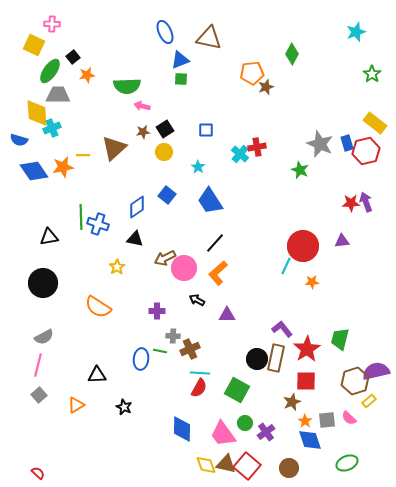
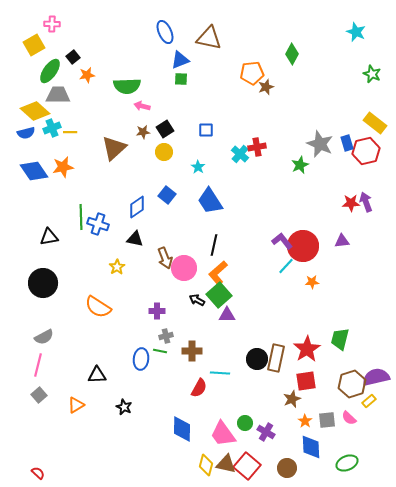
cyan star at (356, 32): rotated 30 degrees counterclockwise
yellow square at (34, 45): rotated 35 degrees clockwise
green star at (372, 74): rotated 12 degrees counterclockwise
yellow diamond at (37, 113): moved 2 px left, 2 px up; rotated 44 degrees counterclockwise
blue semicircle at (19, 140): moved 7 px right, 7 px up; rotated 30 degrees counterclockwise
yellow line at (83, 155): moved 13 px left, 23 px up
green star at (300, 170): moved 5 px up; rotated 24 degrees clockwise
black line at (215, 243): moved 1 px left, 2 px down; rotated 30 degrees counterclockwise
brown arrow at (165, 258): rotated 85 degrees counterclockwise
cyan line at (286, 266): rotated 18 degrees clockwise
purple L-shape at (282, 329): moved 88 px up
gray cross at (173, 336): moved 7 px left; rotated 16 degrees counterclockwise
brown cross at (190, 349): moved 2 px right, 2 px down; rotated 24 degrees clockwise
purple semicircle at (376, 371): moved 6 px down
cyan line at (200, 373): moved 20 px right
red square at (306, 381): rotated 10 degrees counterclockwise
brown hexagon at (355, 381): moved 3 px left, 3 px down
green square at (237, 390): moved 18 px left, 95 px up; rotated 20 degrees clockwise
brown star at (292, 402): moved 3 px up
purple cross at (266, 432): rotated 24 degrees counterclockwise
blue diamond at (310, 440): moved 1 px right, 7 px down; rotated 15 degrees clockwise
yellow diamond at (206, 465): rotated 35 degrees clockwise
brown circle at (289, 468): moved 2 px left
